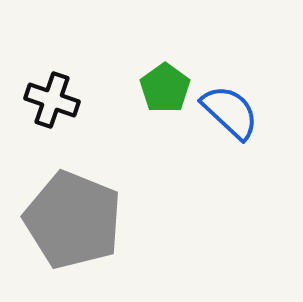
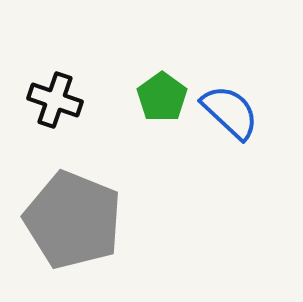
green pentagon: moved 3 px left, 9 px down
black cross: moved 3 px right
